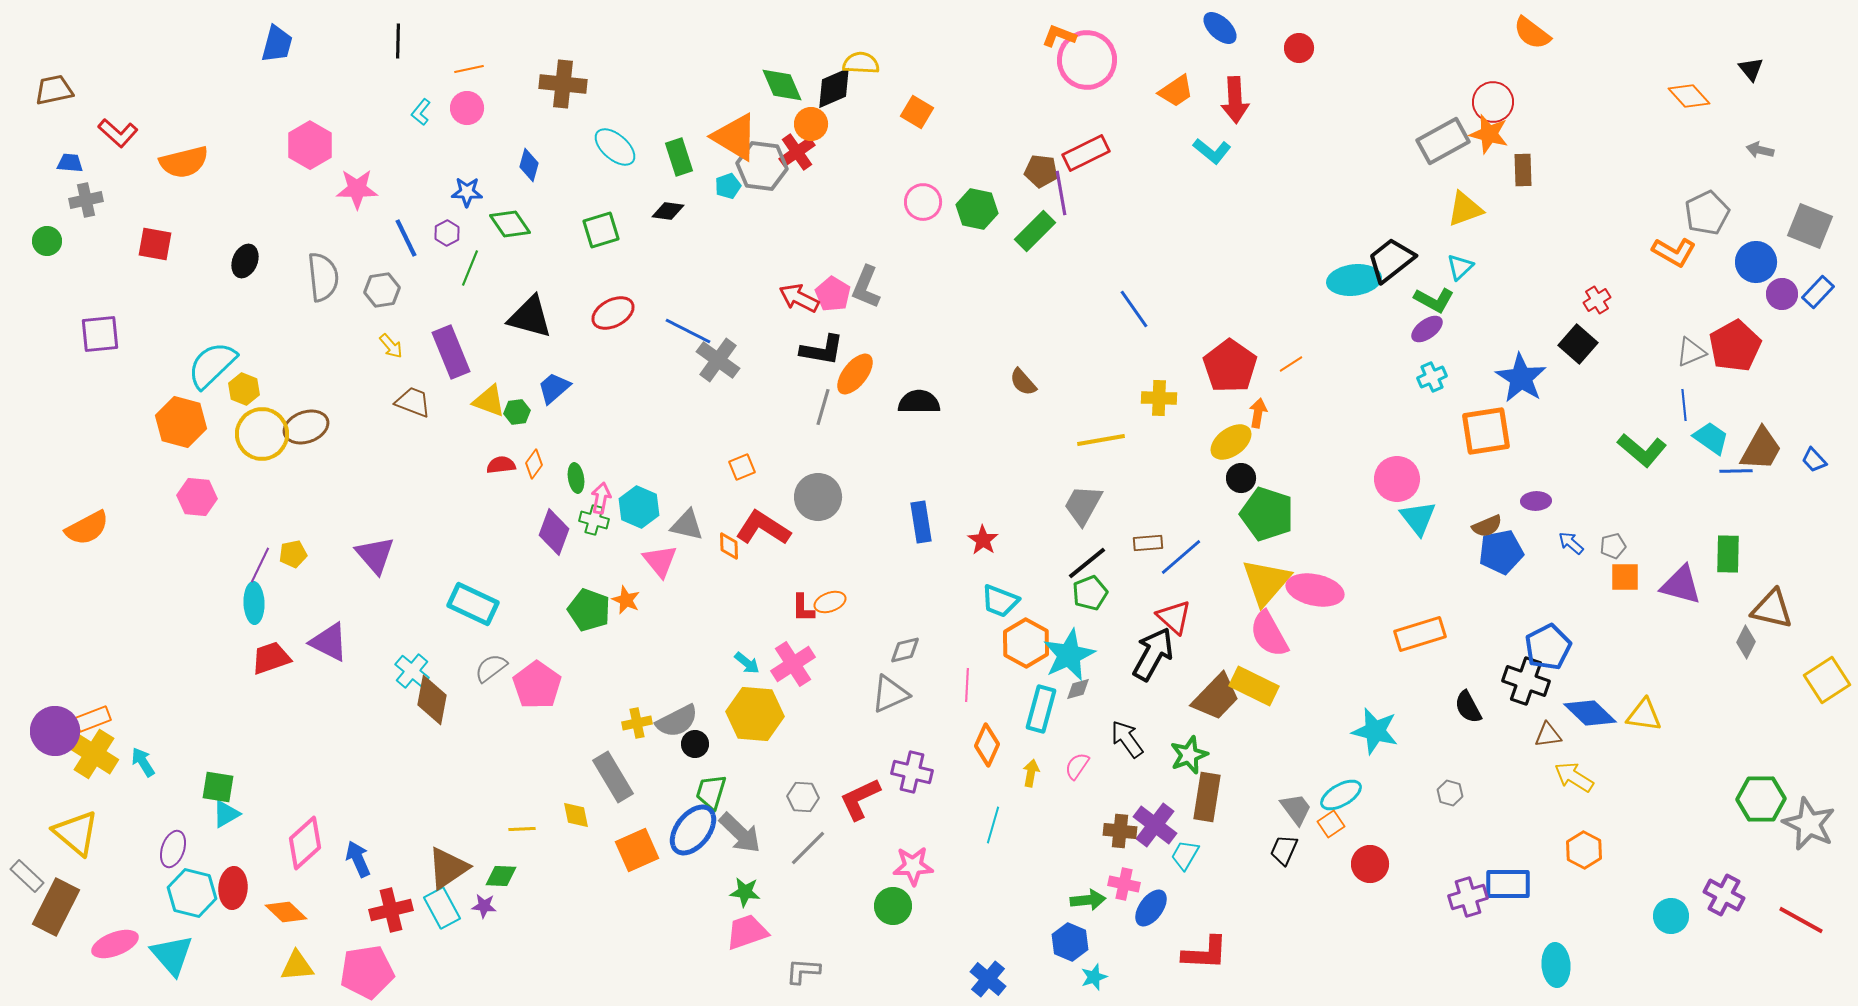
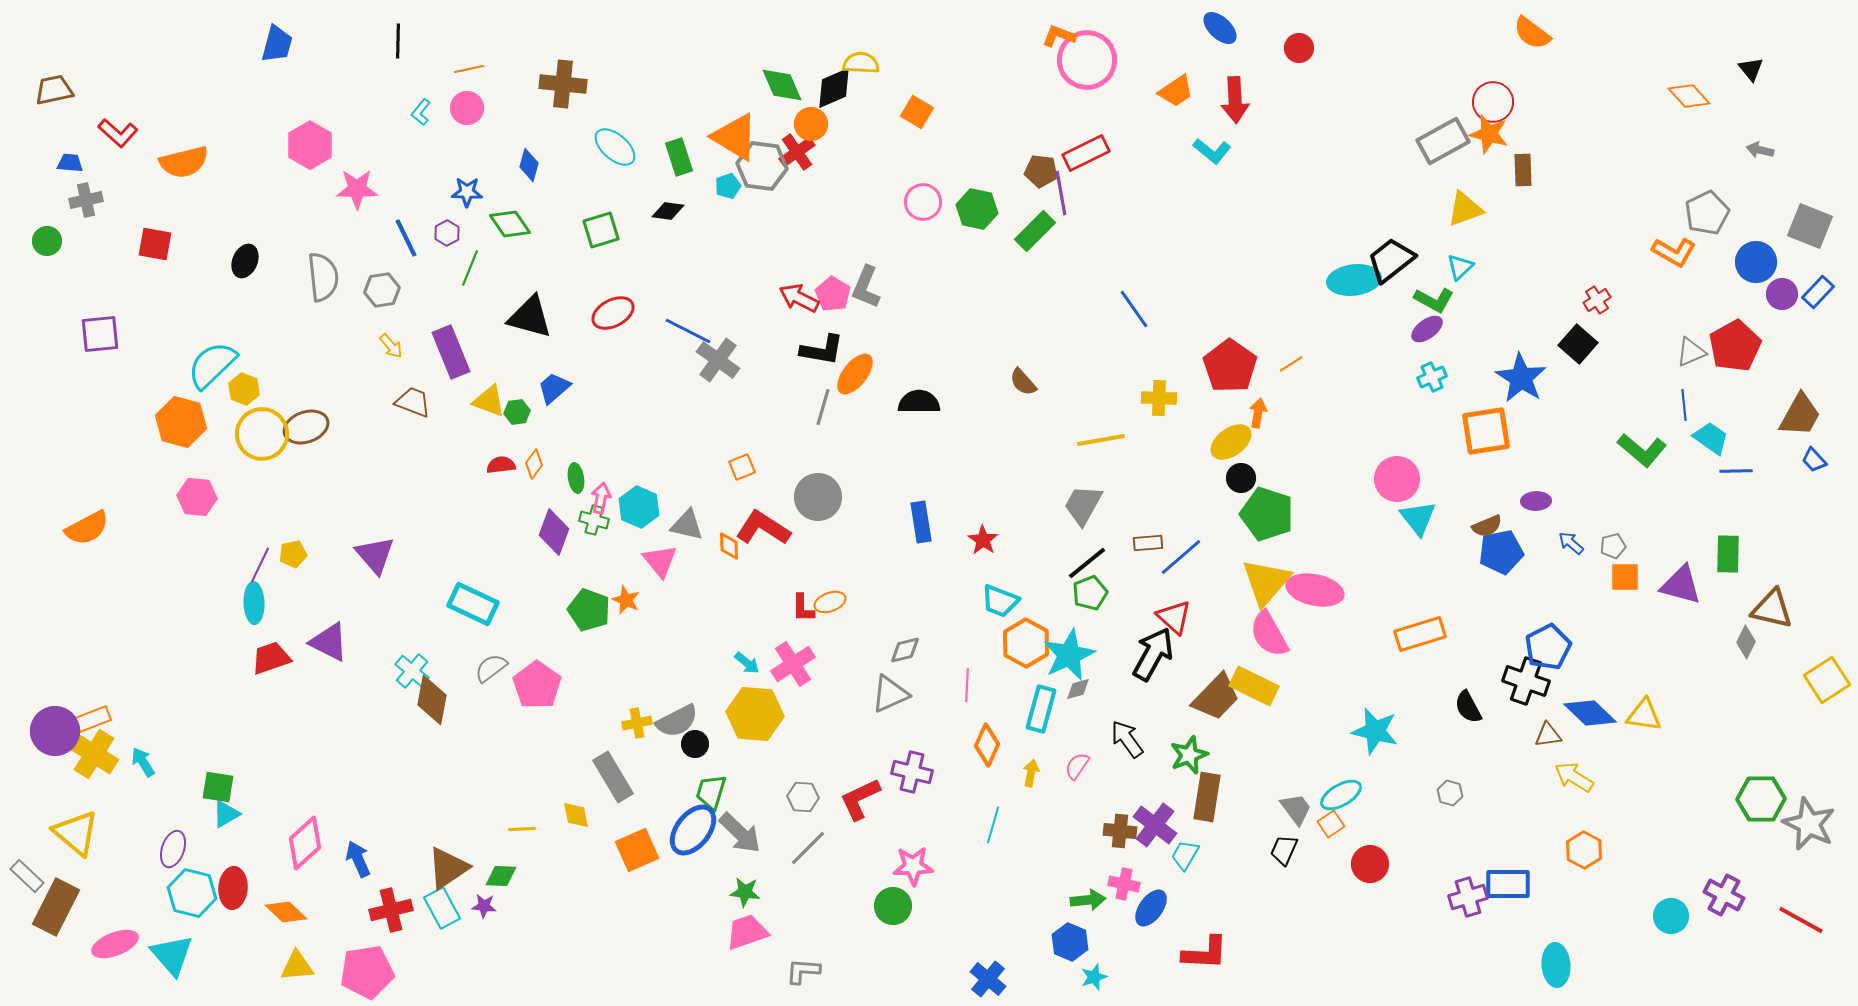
brown trapezoid at (1761, 449): moved 39 px right, 34 px up
